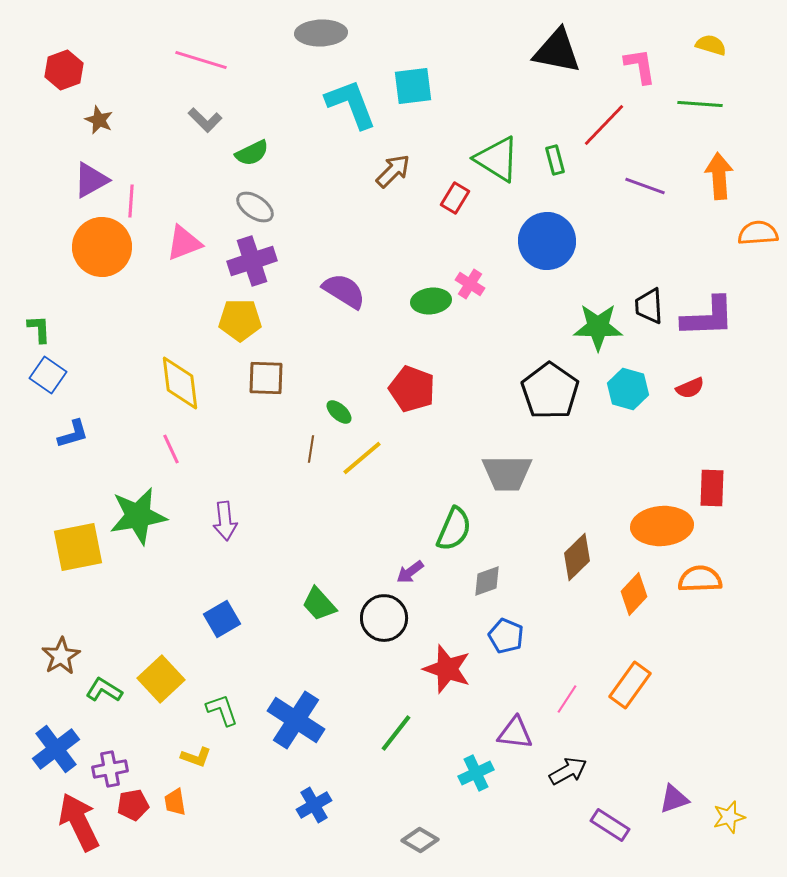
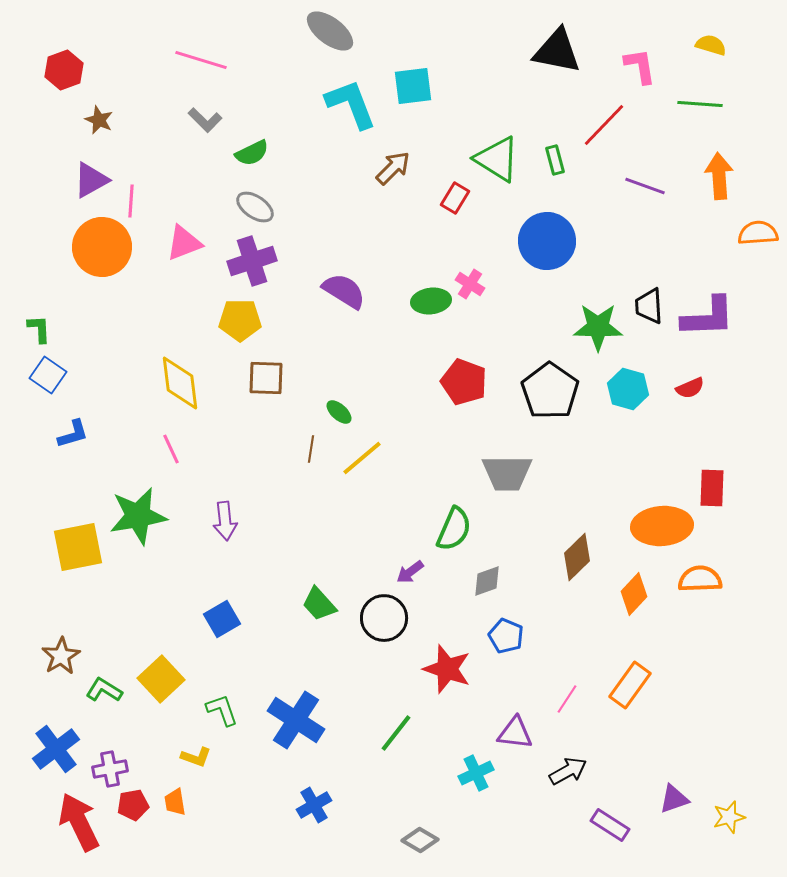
gray ellipse at (321, 33): moved 9 px right, 2 px up; rotated 39 degrees clockwise
brown arrow at (393, 171): moved 3 px up
red pentagon at (412, 389): moved 52 px right, 7 px up
